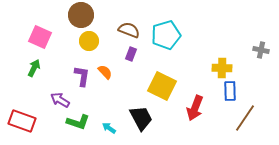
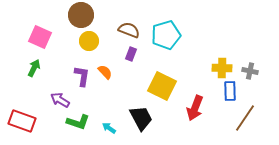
gray cross: moved 11 px left, 21 px down
